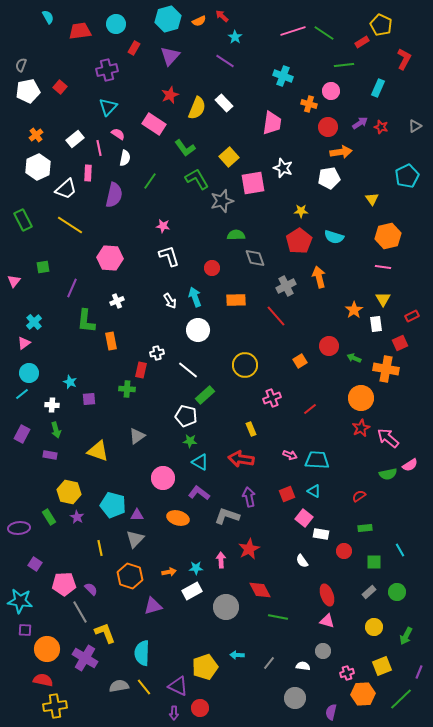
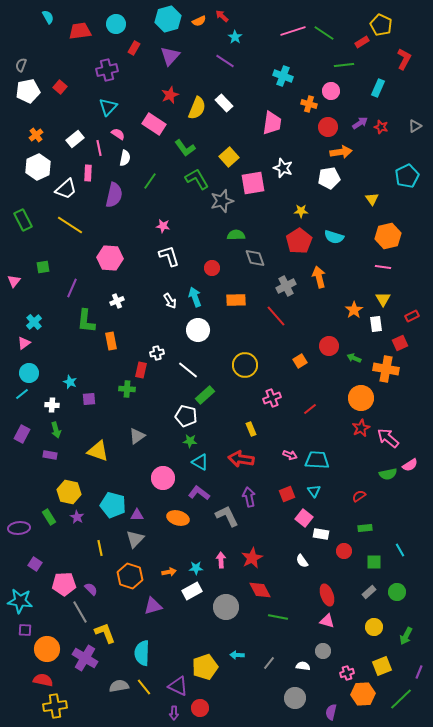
cyan triangle at (314, 491): rotated 24 degrees clockwise
gray L-shape at (227, 516): rotated 45 degrees clockwise
red star at (249, 549): moved 3 px right, 9 px down
